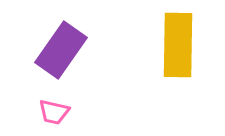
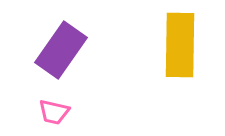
yellow rectangle: moved 2 px right
